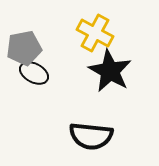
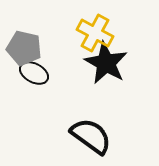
gray pentagon: rotated 24 degrees clockwise
black star: moved 4 px left, 8 px up
black semicircle: rotated 150 degrees counterclockwise
